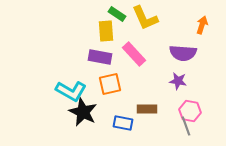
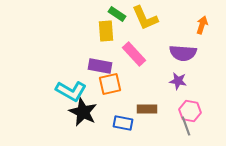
purple rectangle: moved 9 px down
